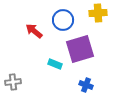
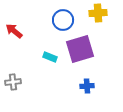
red arrow: moved 20 px left
cyan rectangle: moved 5 px left, 7 px up
blue cross: moved 1 px right, 1 px down; rotated 24 degrees counterclockwise
